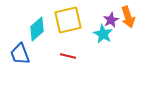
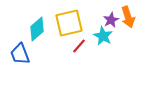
yellow square: moved 1 px right, 3 px down
cyan star: moved 2 px down
red line: moved 11 px right, 10 px up; rotated 63 degrees counterclockwise
